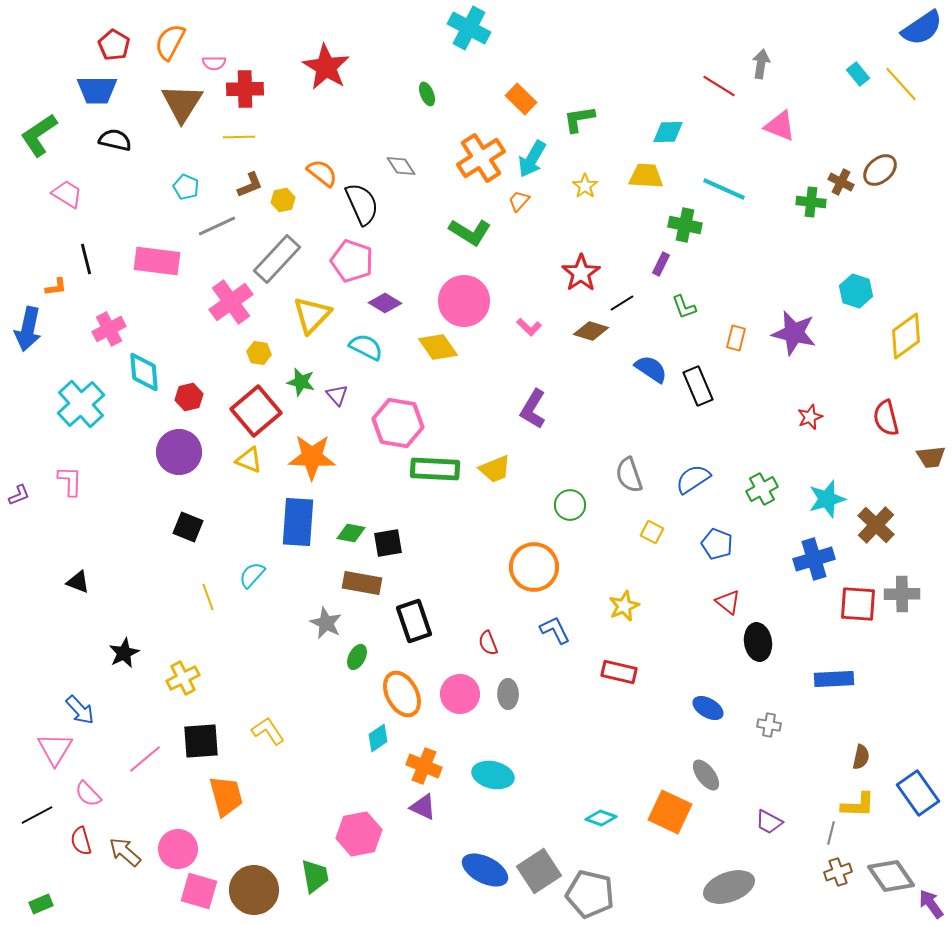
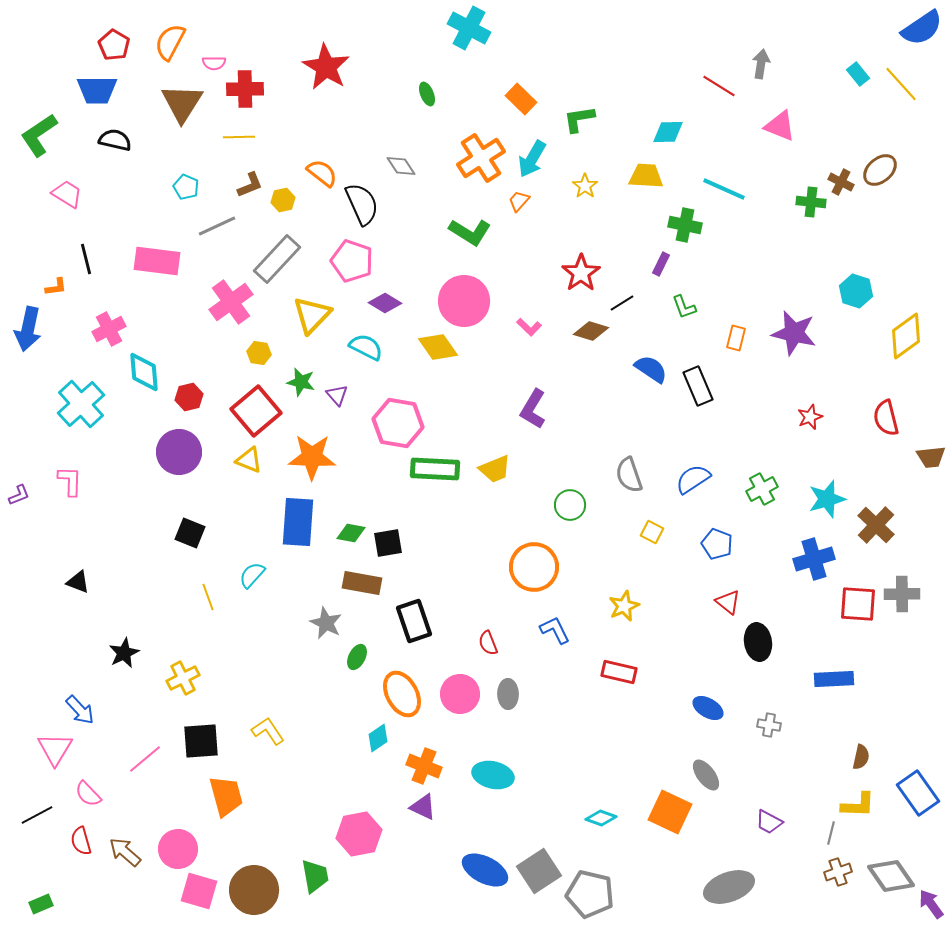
black square at (188, 527): moved 2 px right, 6 px down
